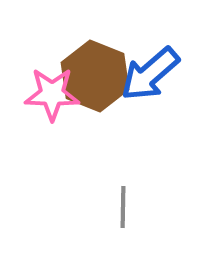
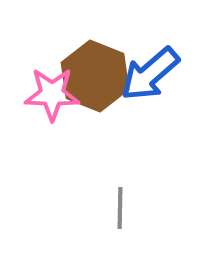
gray line: moved 3 px left, 1 px down
